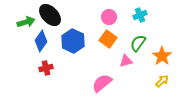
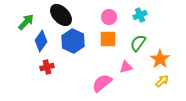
black ellipse: moved 11 px right
green arrow: rotated 30 degrees counterclockwise
orange square: rotated 36 degrees counterclockwise
orange star: moved 2 px left, 3 px down
pink triangle: moved 6 px down
red cross: moved 1 px right, 1 px up
